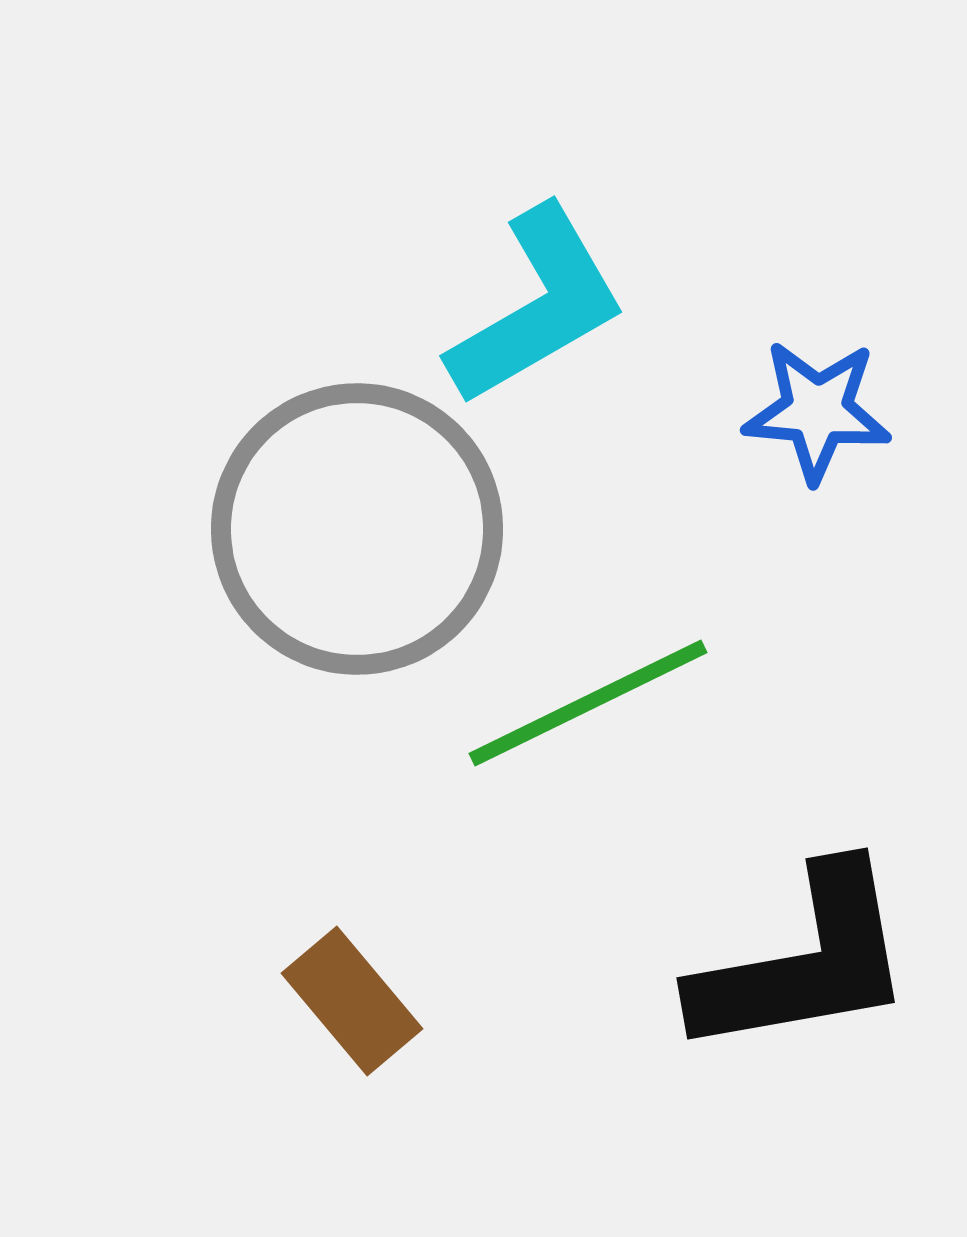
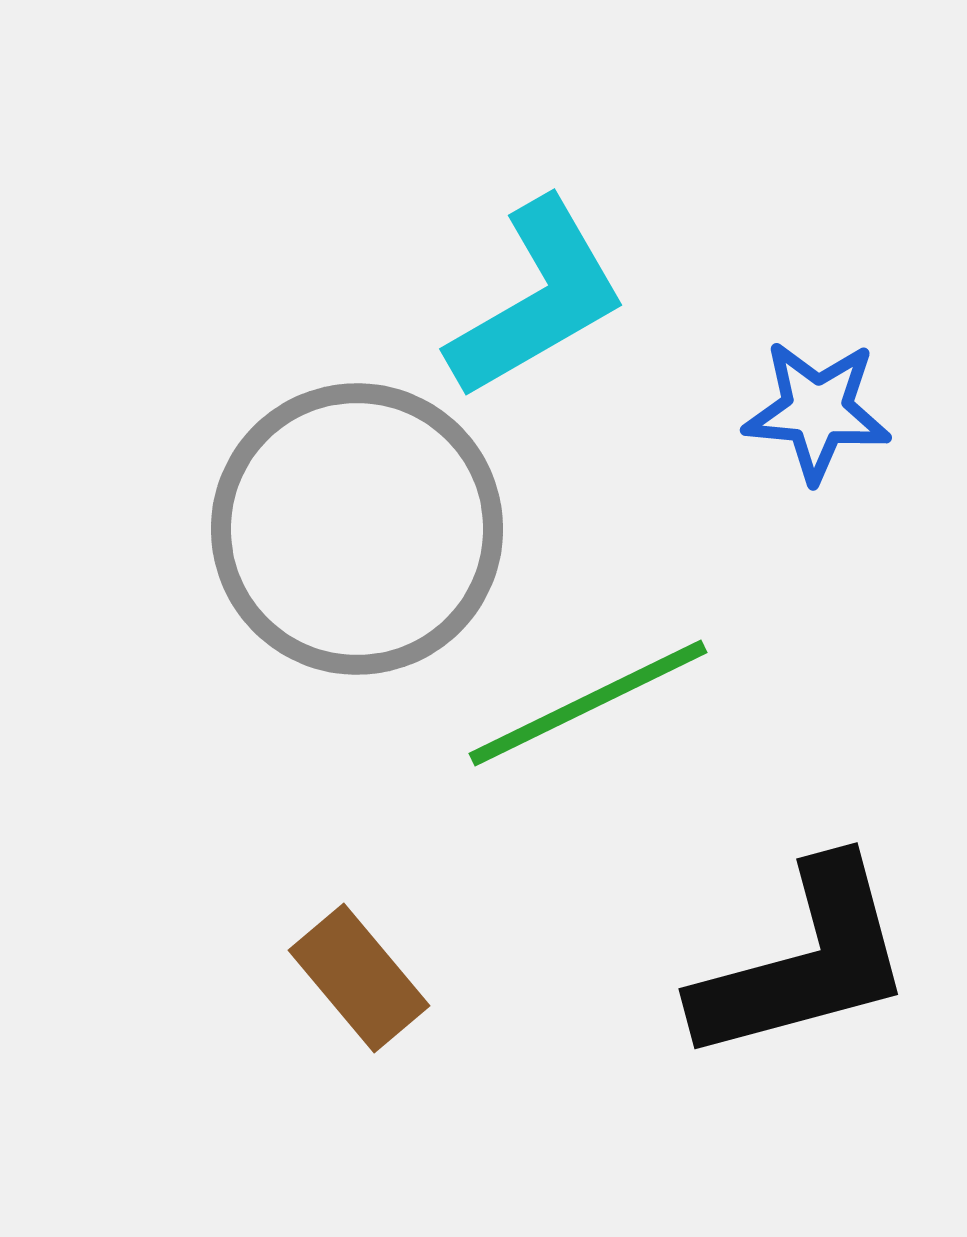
cyan L-shape: moved 7 px up
black L-shape: rotated 5 degrees counterclockwise
brown rectangle: moved 7 px right, 23 px up
